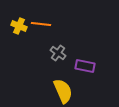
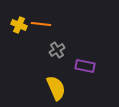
yellow cross: moved 1 px up
gray cross: moved 1 px left, 3 px up; rotated 21 degrees clockwise
yellow semicircle: moved 7 px left, 3 px up
